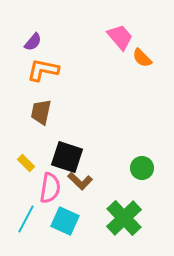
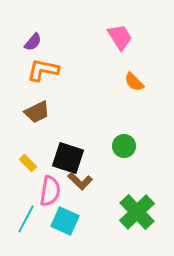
pink trapezoid: rotated 8 degrees clockwise
orange semicircle: moved 8 px left, 24 px down
brown trapezoid: moved 4 px left; rotated 128 degrees counterclockwise
black square: moved 1 px right, 1 px down
yellow rectangle: moved 2 px right
green circle: moved 18 px left, 22 px up
pink semicircle: moved 3 px down
green cross: moved 13 px right, 6 px up
